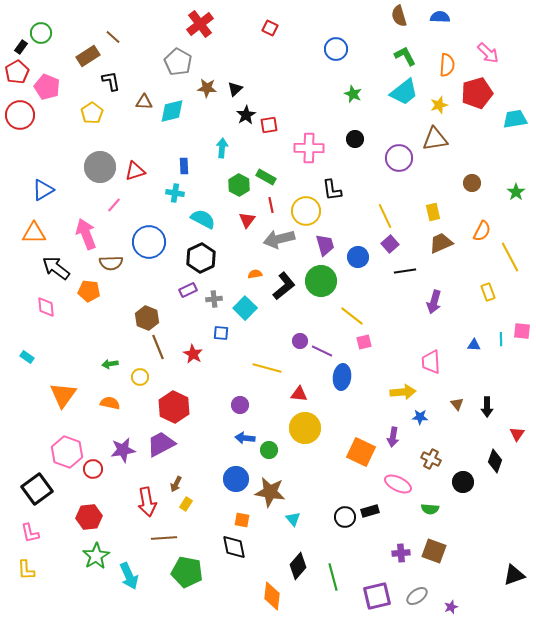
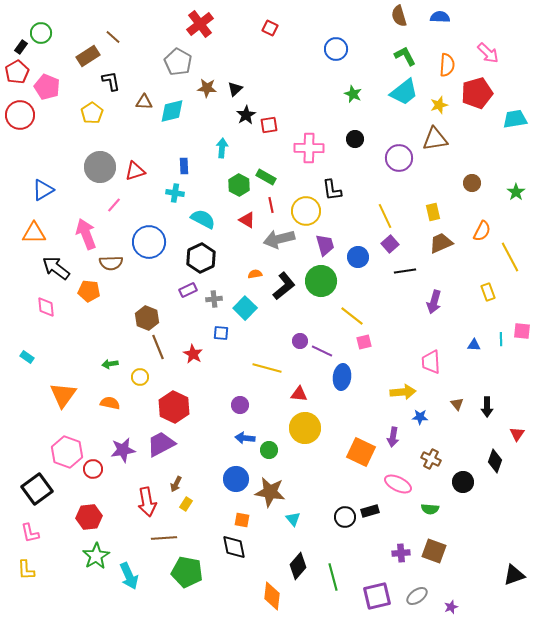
red triangle at (247, 220): rotated 36 degrees counterclockwise
